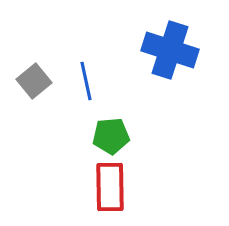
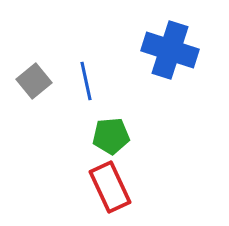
red rectangle: rotated 24 degrees counterclockwise
